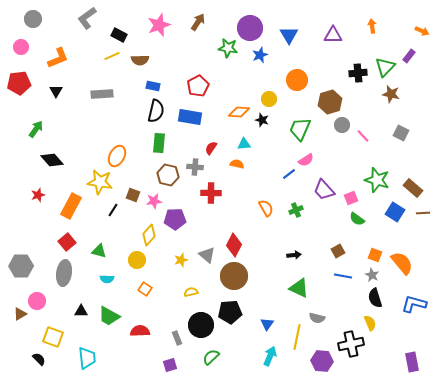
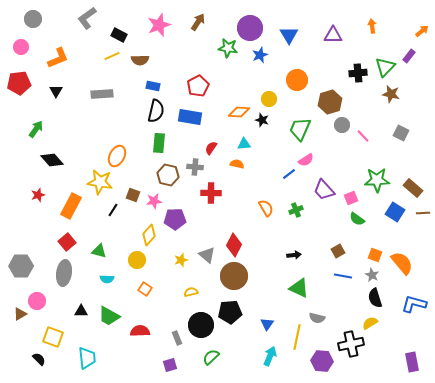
orange arrow at (422, 31): rotated 64 degrees counterclockwise
green star at (377, 180): rotated 20 degrees counterclockwise
yellow semicircle at (370, 323): rotated 98 degrees counterclockwise
